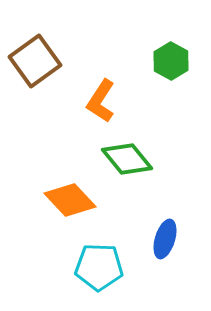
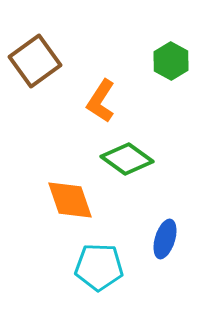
green diamond: rotated 15 degrees counterclockwise
orange diamond: rotated 24 degrees clockwise
